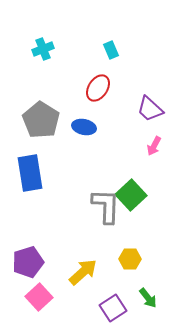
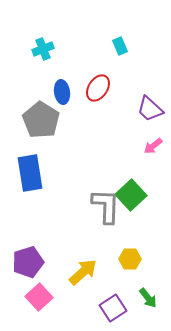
cyan rectangle: moved 9 px right, 4 px up
blue ellipse: moved 22 px left, 35 px up; rotated 70 degrees clockwise
pink arrow: moved 1 px left; rotated 24 degrees clockwise
